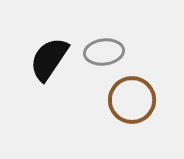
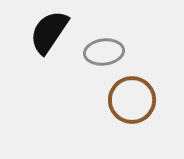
black semicircle: moved 27 px up
